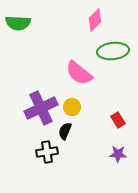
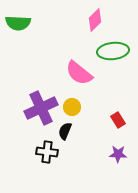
black cross: rotated 15 degrees clockwise
